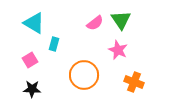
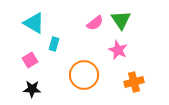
orange cross: rotated 36 degrees counterclockwise
